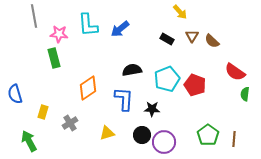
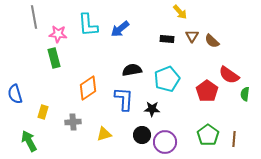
gray line: moved 1 px down
pink star: moved 1 px left
black rectangle: rotated 24 degrees counterclockwise
red semicircle: moved 6 px left, 3 px down
red pentagon: moved 12 px right, 6 px down; rotated 15 degrees clockwise
gray cross: moved 3 px right, 1 px up; rotated 28 degrees clockwise
yellow triangle: moved 3 px left, 1 px down
purple circle: moved 1 px right
